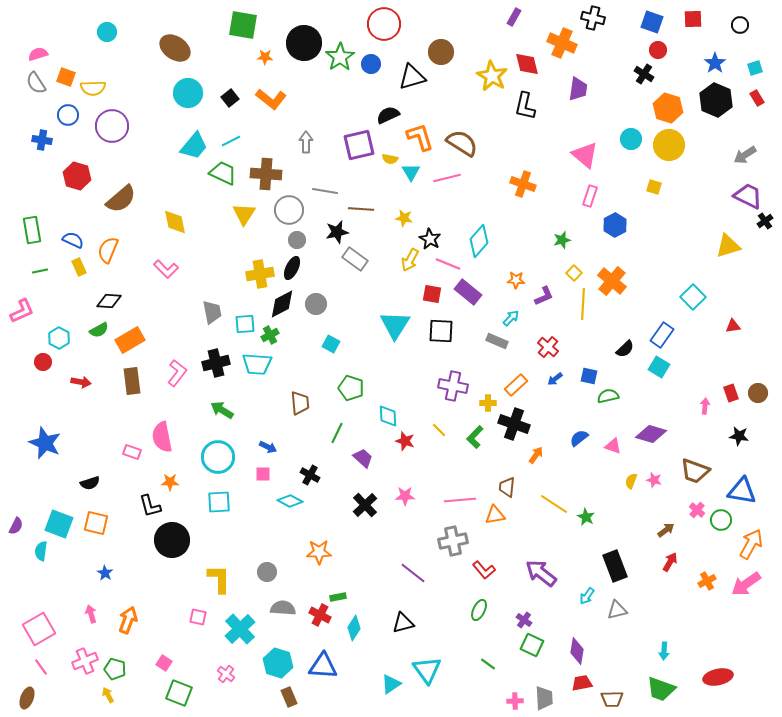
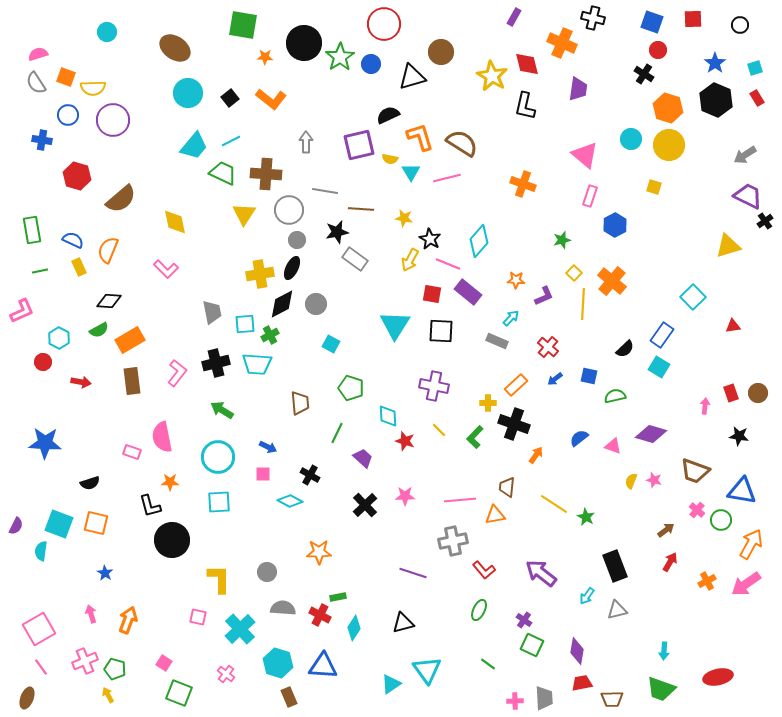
purple circle at (112, 126): moved 1 px right, 6 px up
purple cross at (453, 386): moved 19 px left
green semicircle at (608, 396): moved 7 px right
blue star at (45, 443): rotated 20 degrees counterclockwise
purple line at (413, 573): rotated 20 degrees counterclockwise
